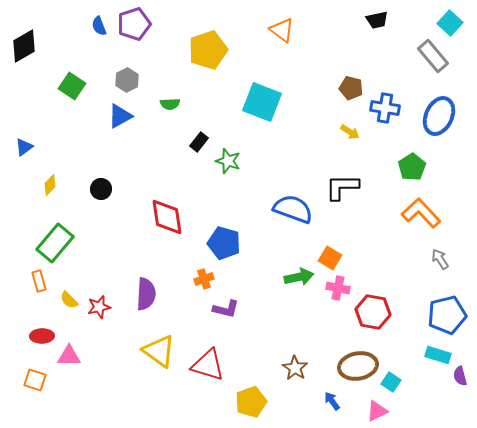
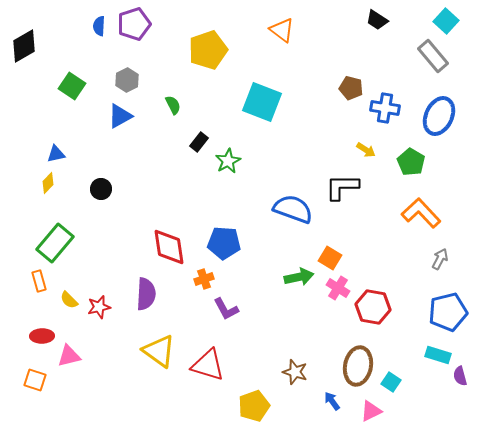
black trapezoid at (377, 20): rotated 45 degrees clockwise
cyan square at (450, 23): moved 4 px left, 2 px up
blue semicircle at (99, 26): rotated 24 degrees clockwise
green semicircle at (170, 104): moved 3 px right, 1 px down; rotated 114 degrees counterclockwise
yellow arrow at (350, 132): moved 16 px right, 18 px down
blue triangle at (24, 147): moved 32 px right, 7 px down; rotated 24 degrees clockwise
green star at (228, 161): rotated 25 degrees clockwise
green pentagon at (412, 167): moved 1 px left, 5 px up; rotated 8 degrees counterclockwise
yellow diamond at (50, 185): moved 2 px left, 2 px up
red diamond at (167, 217): moved 2 px right, 30 px down
blue pentagon at (224, 243): rotated 12 degrees counterclockwise
gray arrow at (440, 259): rotated 60 degrees clockwise
pink cross at (338, 288): rotated 20 degrees clockwise
purple L-shape at (226, 309): rotated 48 degrees clockwise
red hexagon at (373, 312): moved 5 px up
blue pentagon at (447, 315): moved 1 px right, 3 px up
pink triangle at (69, 356): rotated 15 degrees counterclockwise
brown ellipse at (358, 366): rotated 69 degrees counterclockwise
brown star at (295, 368): moved 4 px down; rotated 15 degrees counterclockwise
yellow pentagon at (251, 402): moved 3 px right, 4 px down
pink triangle at (377, 411): moved 6 px left
